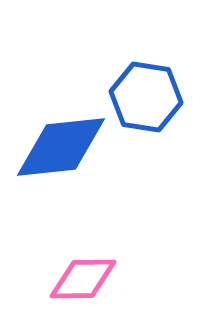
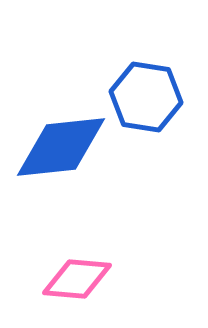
pink diamond: moved 6 px left; rotated 6 degrees clockwise
